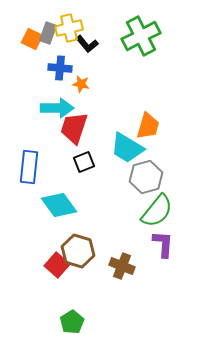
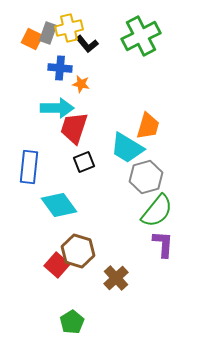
brown cross: moved 6 px left, 12 px down; rotated 25 degrees clockwise
